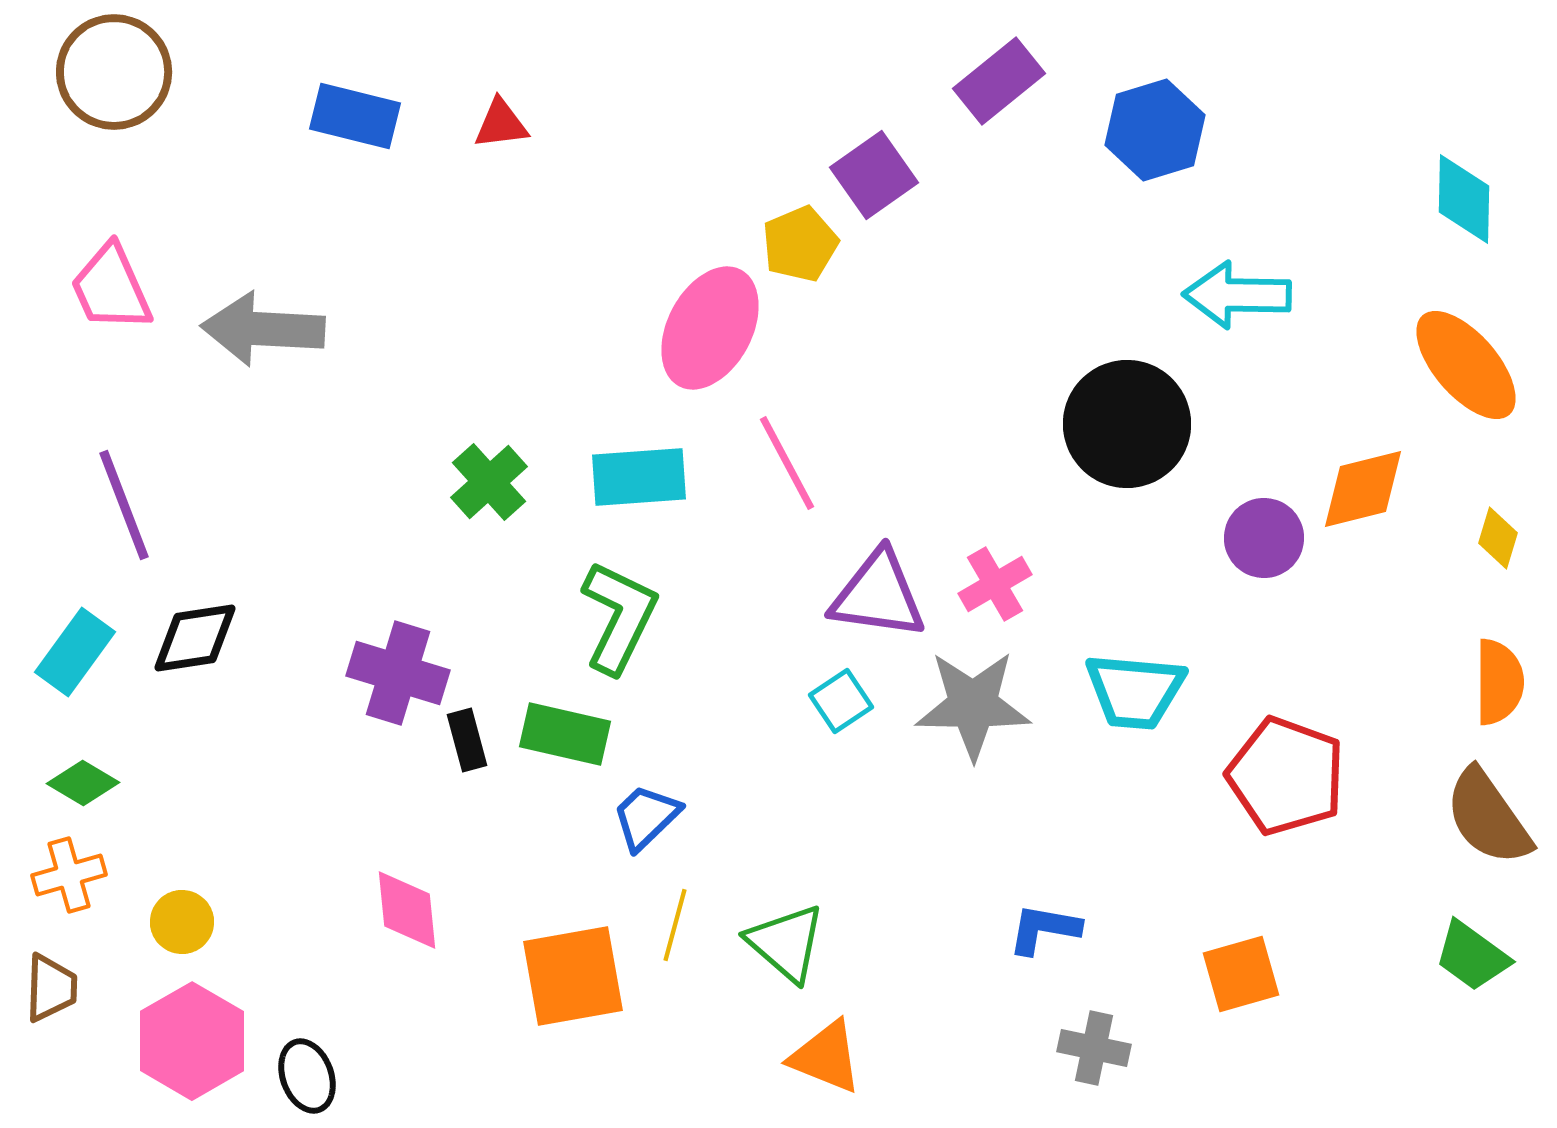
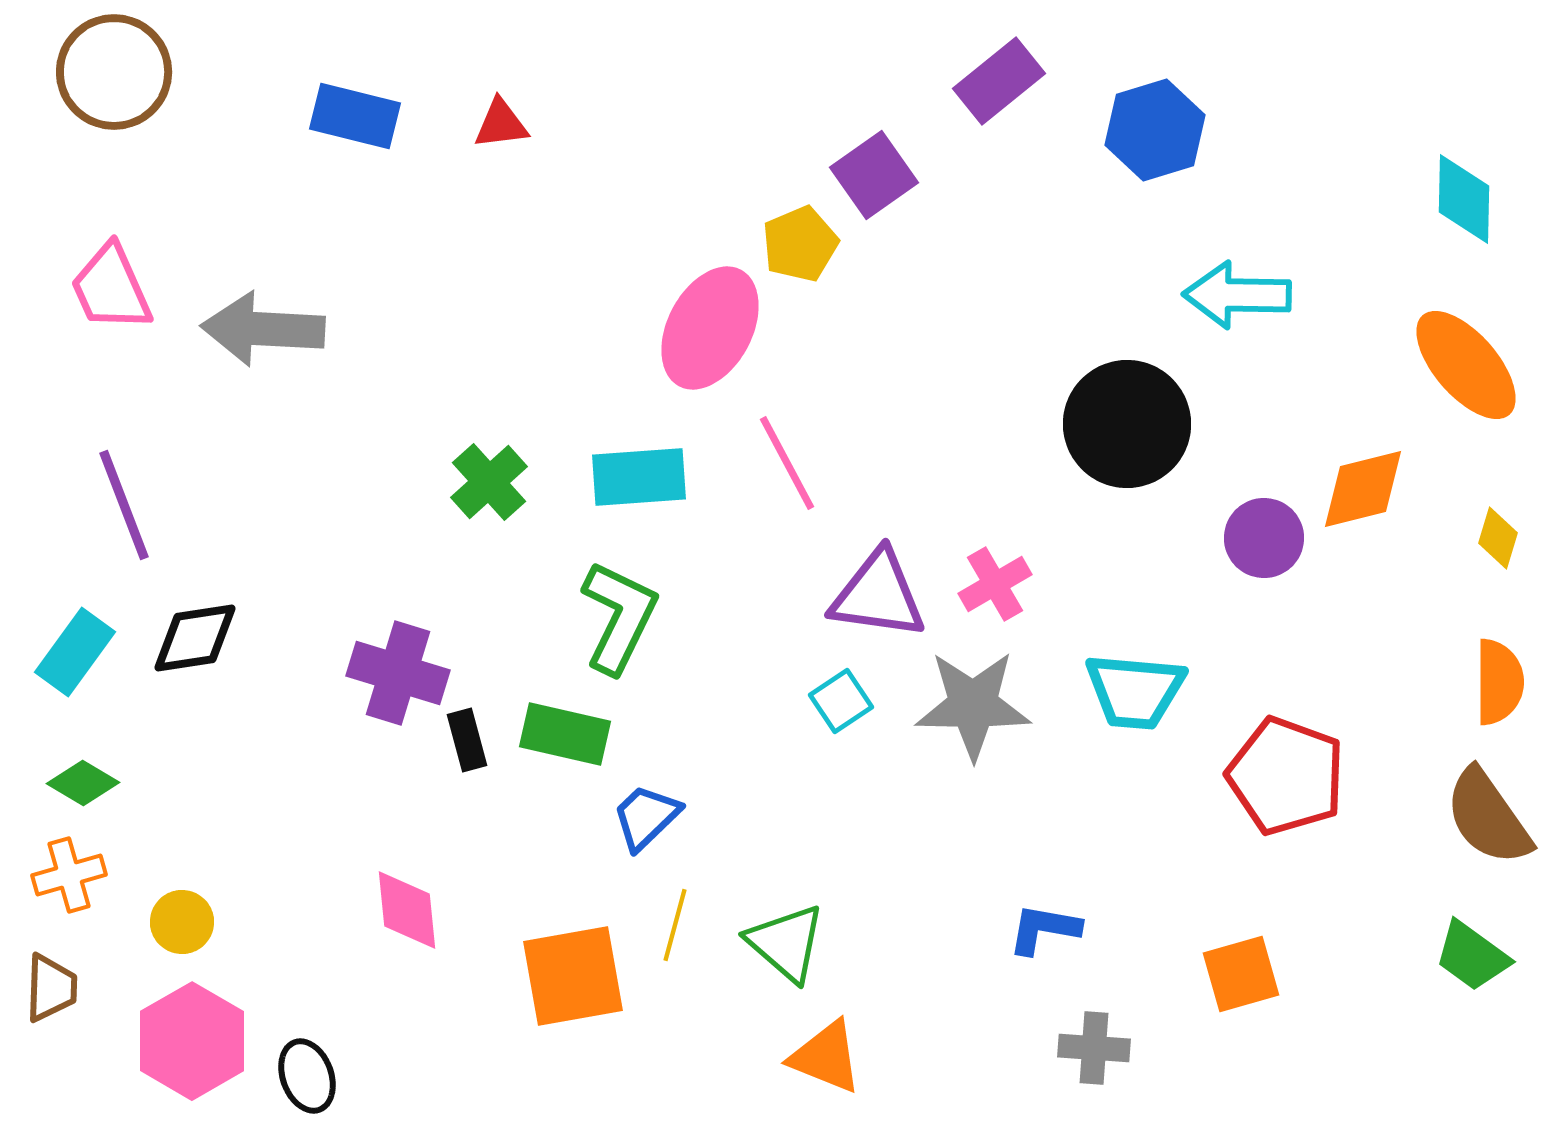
gray cross at (1094, 1048): rotated 8 degrees counterclockwise
